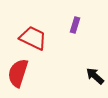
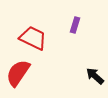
red semicircle: rotated 16 degrees clockwise
